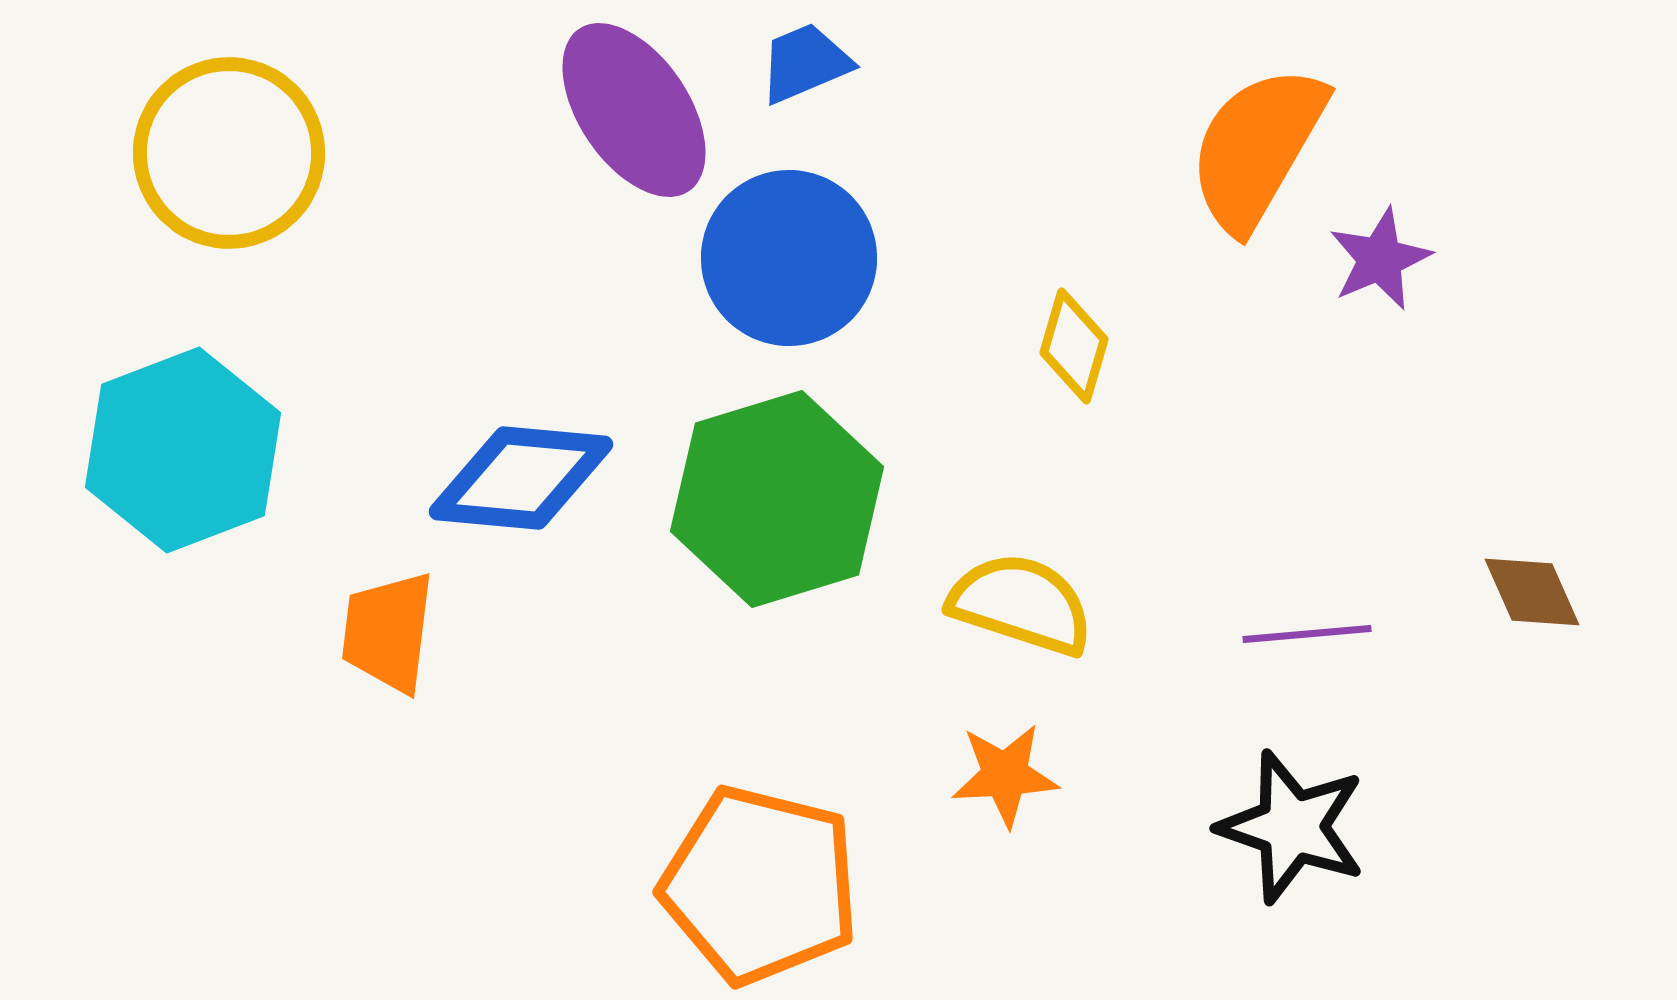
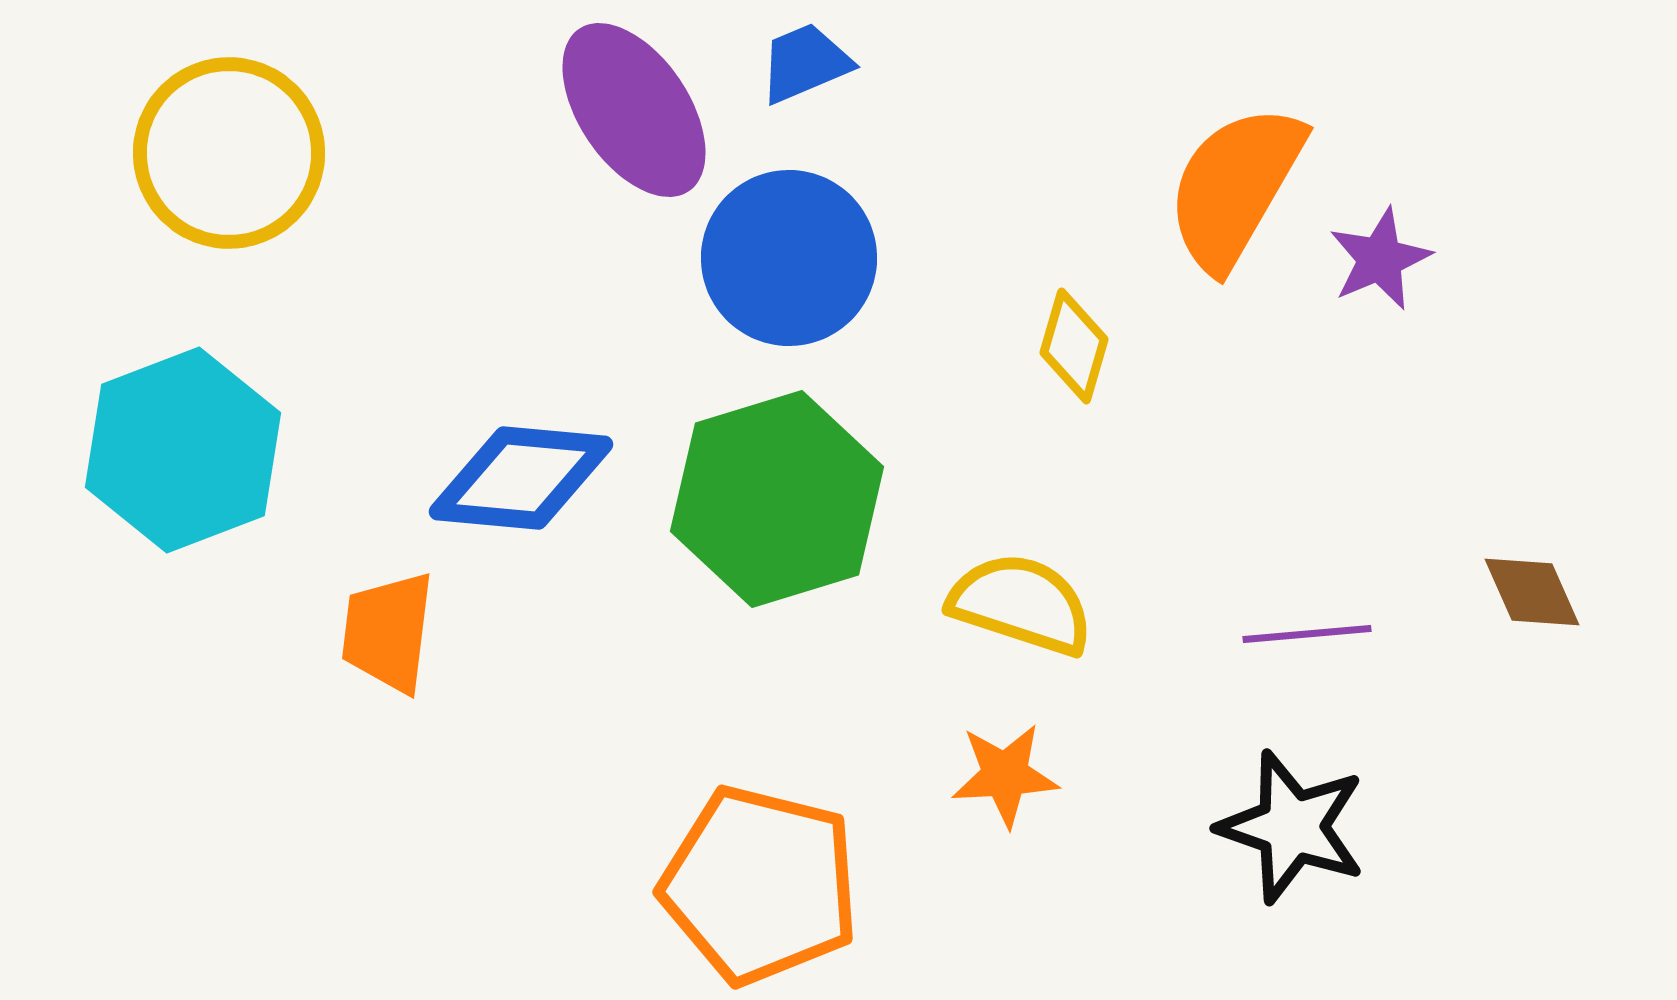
orange semicircle: moved 22 px left, 39 px down
